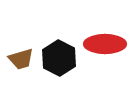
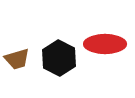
brown trapezoid: moved 4 px left
